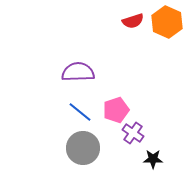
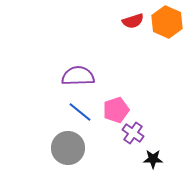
purple semicircle: moved 4 px down
gray circle: moved 15 px left
